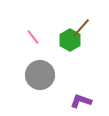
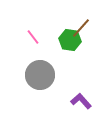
green hexagon: rotated 20 degrees counterclockwise
purple L-shape: rotated 30 degrees clockwise
